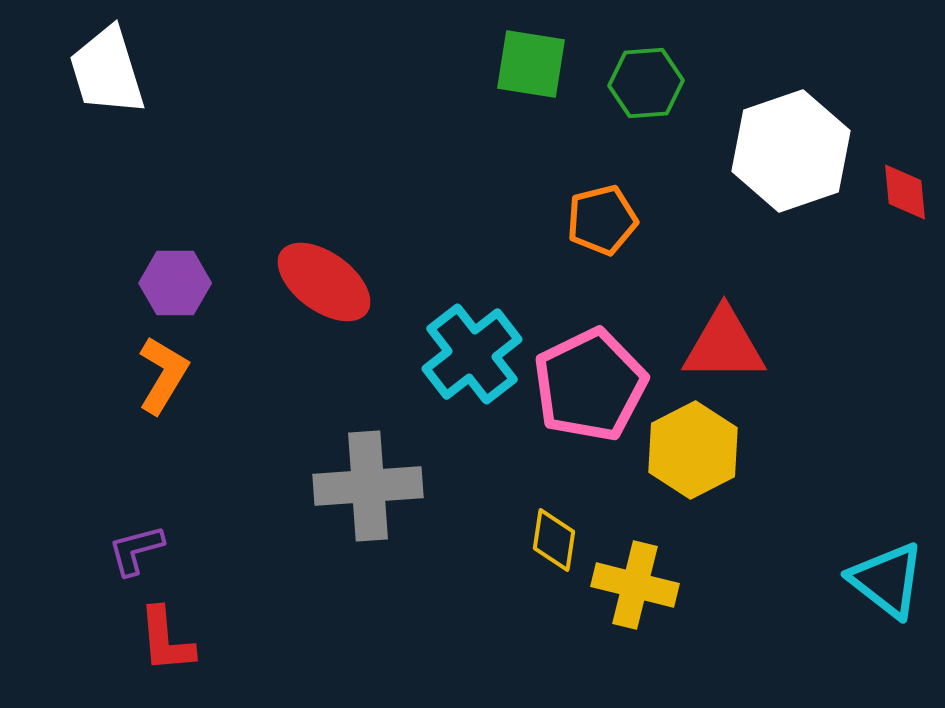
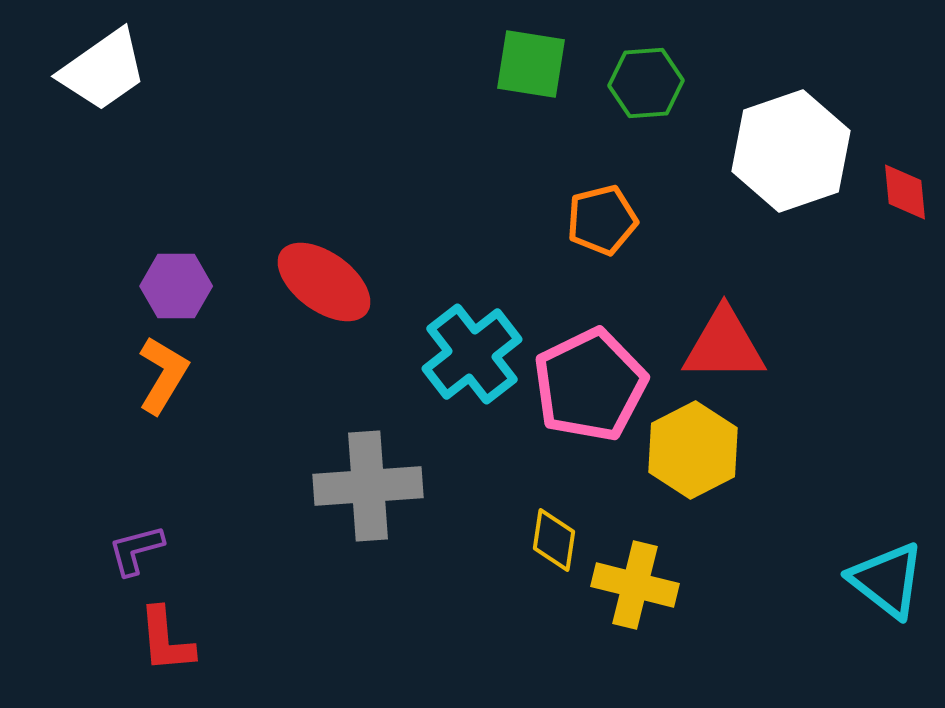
white trapezoid: moved 4 px left, 1 px up; rotated 108 degrees counterclockwise
purple hexagon: moved 1 px right, 3 px down
